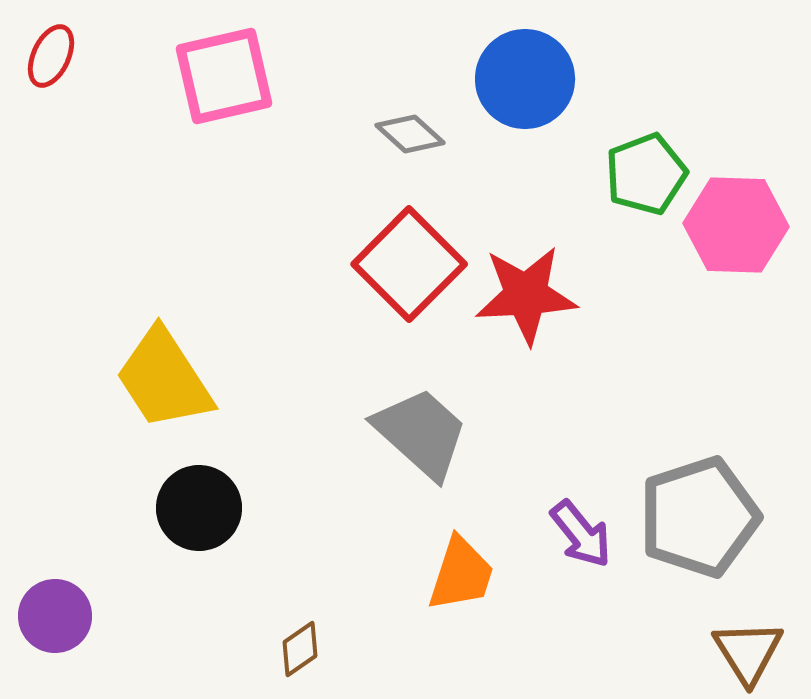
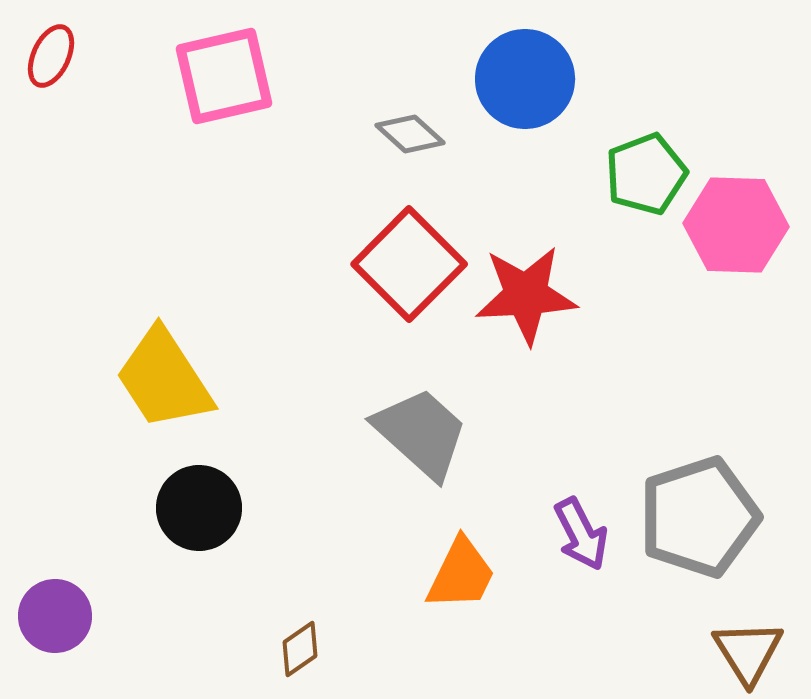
purple arrow: rotated 12 degrees clockwise
orange trapezoid: rotated 8 degrees clockwise
